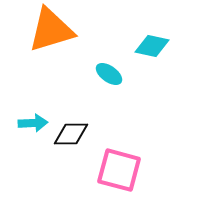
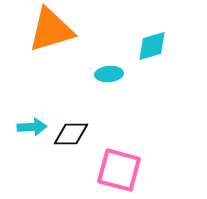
cyan diamond: rotated 28 degrees counterclockwise
cyan ellipse: rotated 40 degrees counterclockwise
cyan arrow: moved 1 px left, 4 px down
